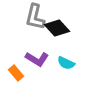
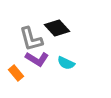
gray L-shape: moved 4 px left, 22 px down; rotated 28 degrees counterclockwise
